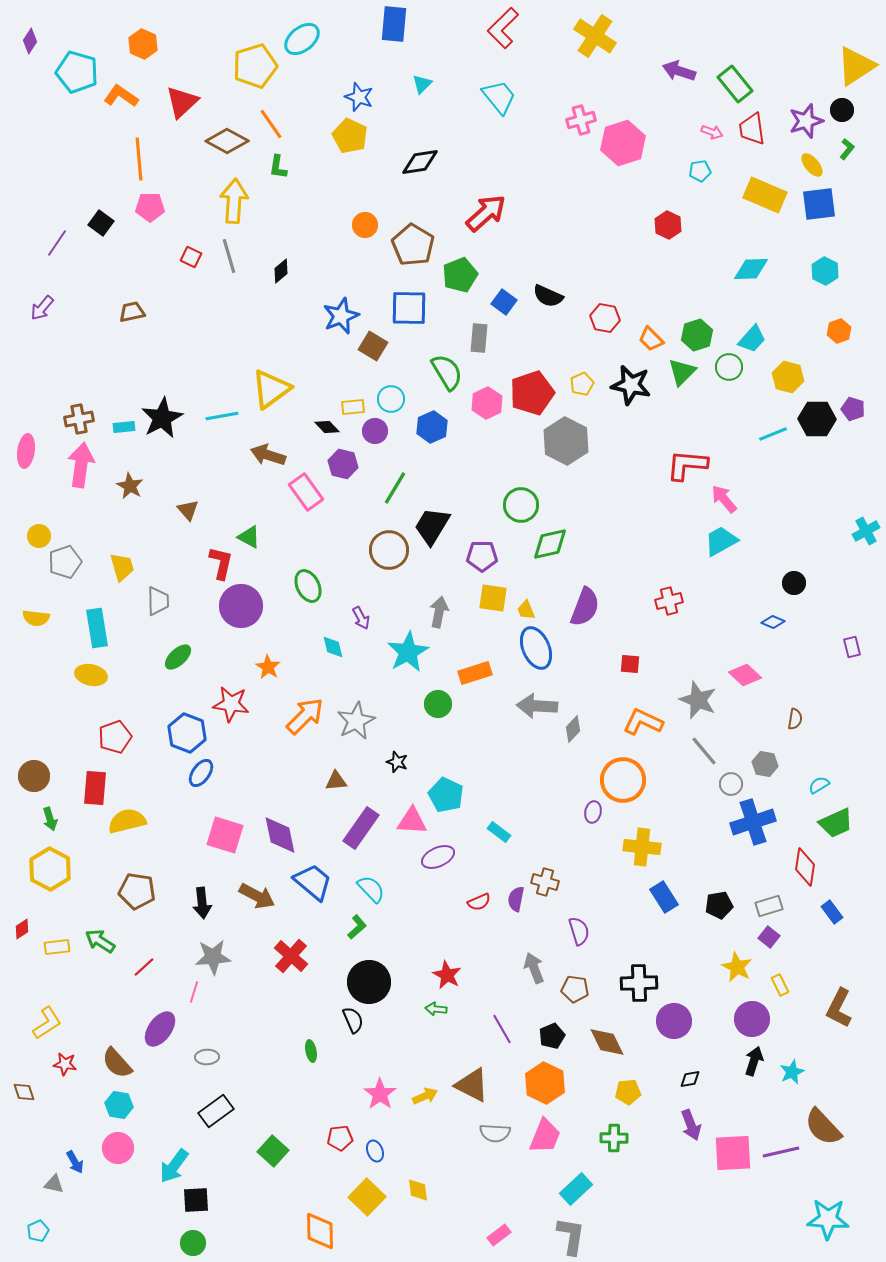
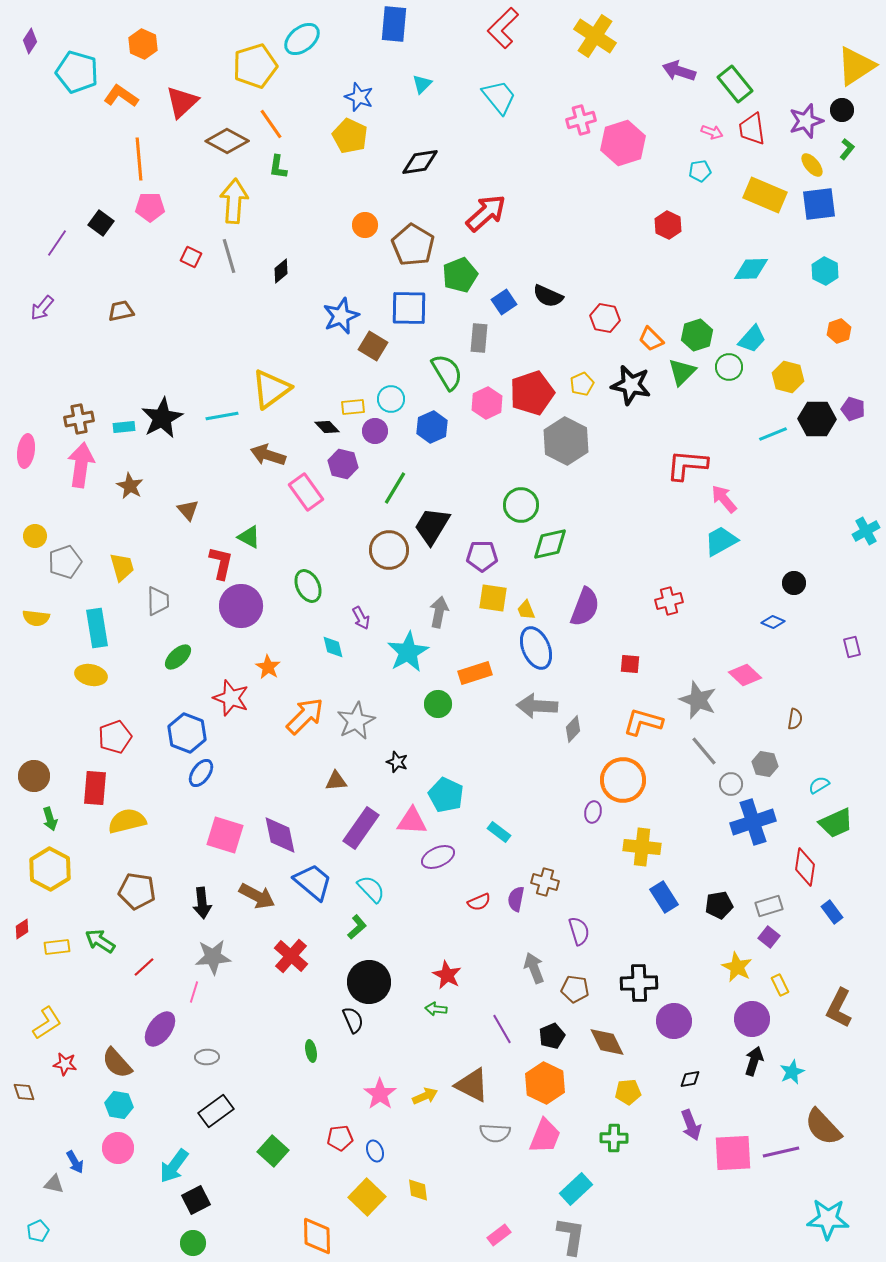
blue square at (504, 302): rotated 20 degrees clockwise
brown trapezoid at (132, 312): moved 11 px left, 1 px up
yellow circle at (39, 536): moved 4 px left
red star at (231, 704): moved 6 px up; rotated 12 degrees clockwise
orange L-shape at (643, 722): rotated 9 degrees counterclockwise
black square at (196, 1200): rotated 24 degrees counterclockwise
orange diamond at (320, 1231): moved 3 px left, 5 px down
